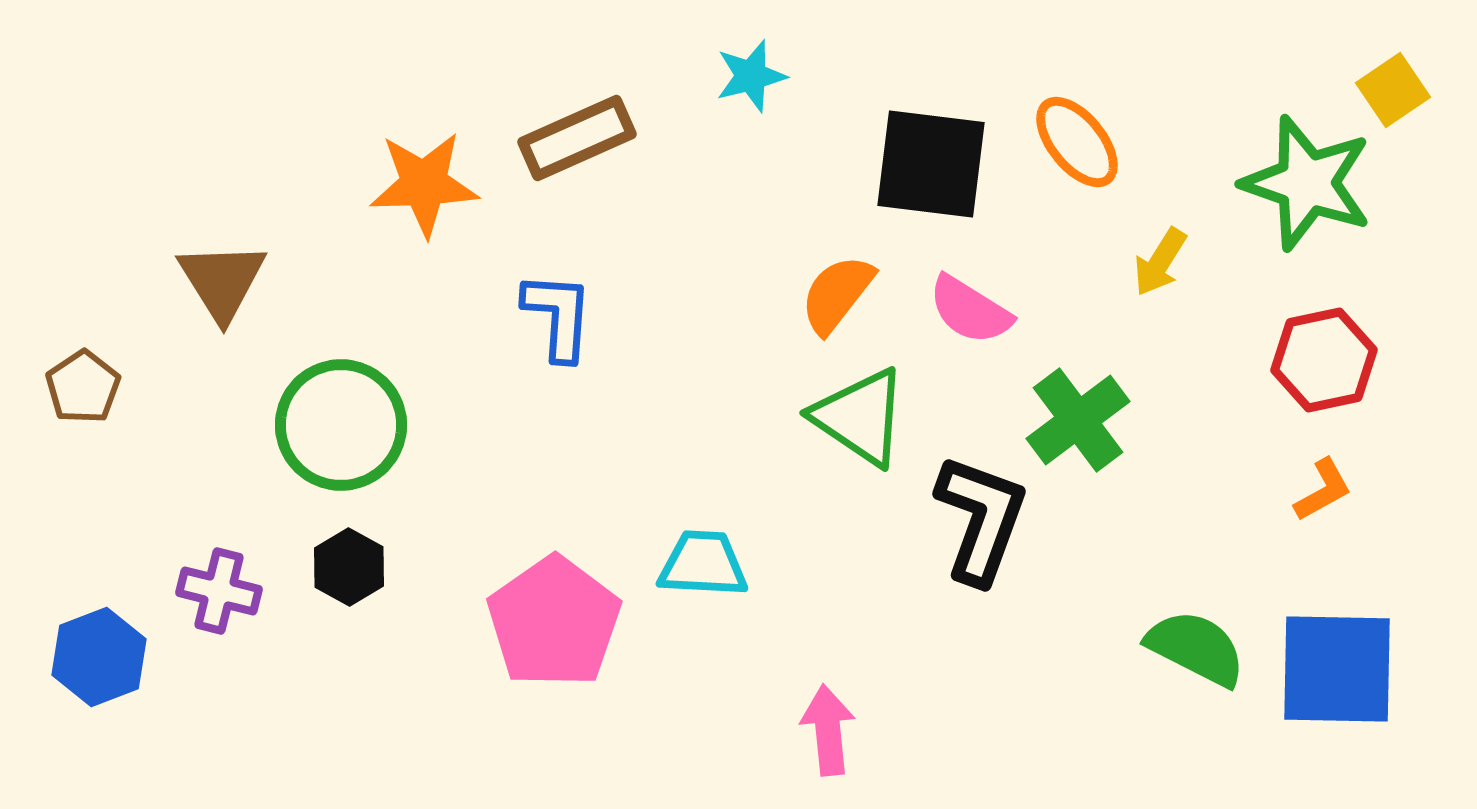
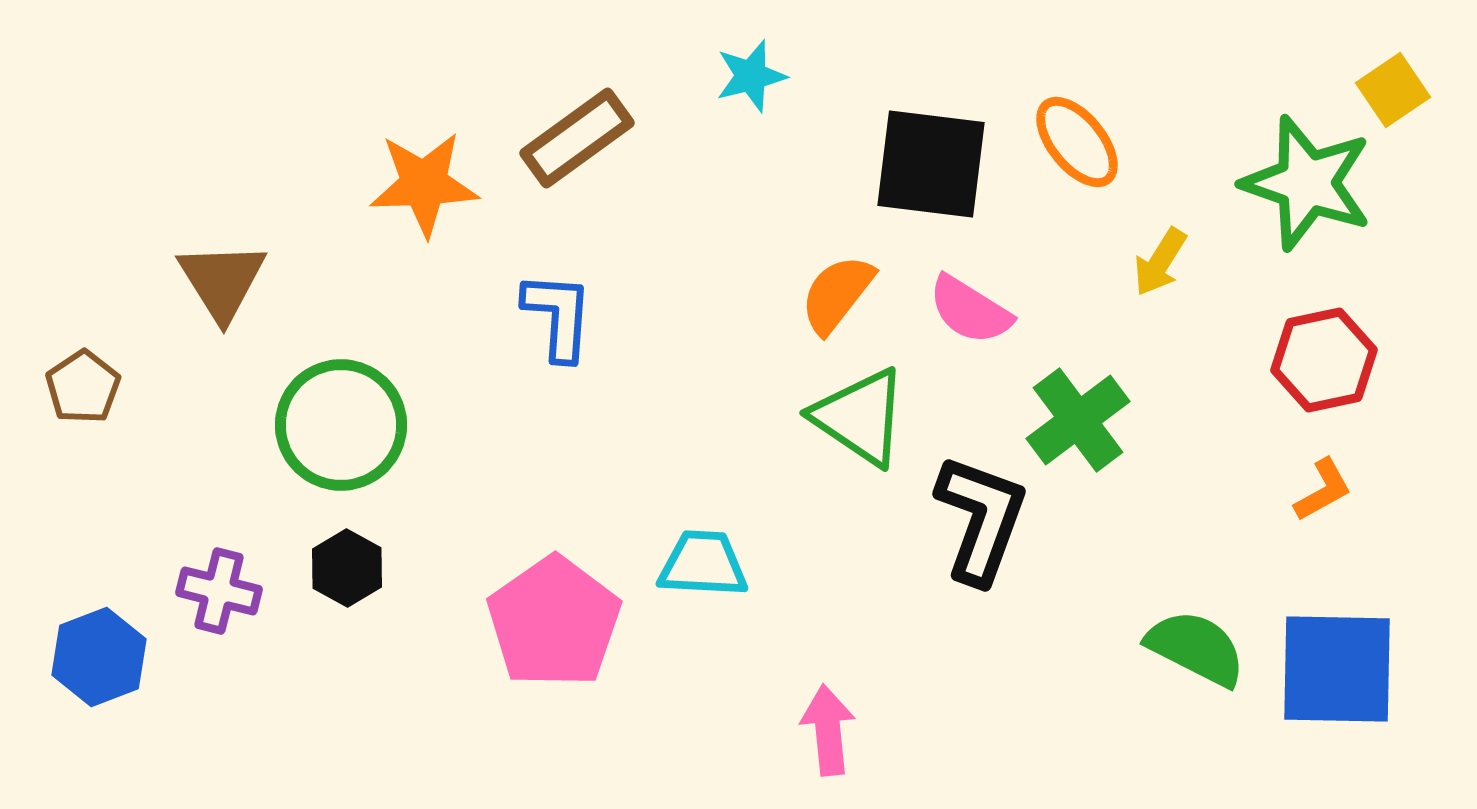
brown rectangle: rotated 12 degrees counterclockwise
black hexagon: moved 2 px left, 1 px down
